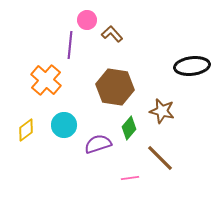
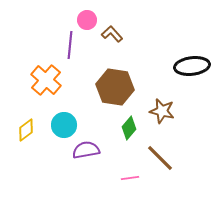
purple semicircle: moved 12 px left, 6 px down; rotated 8 degrees clockwise
